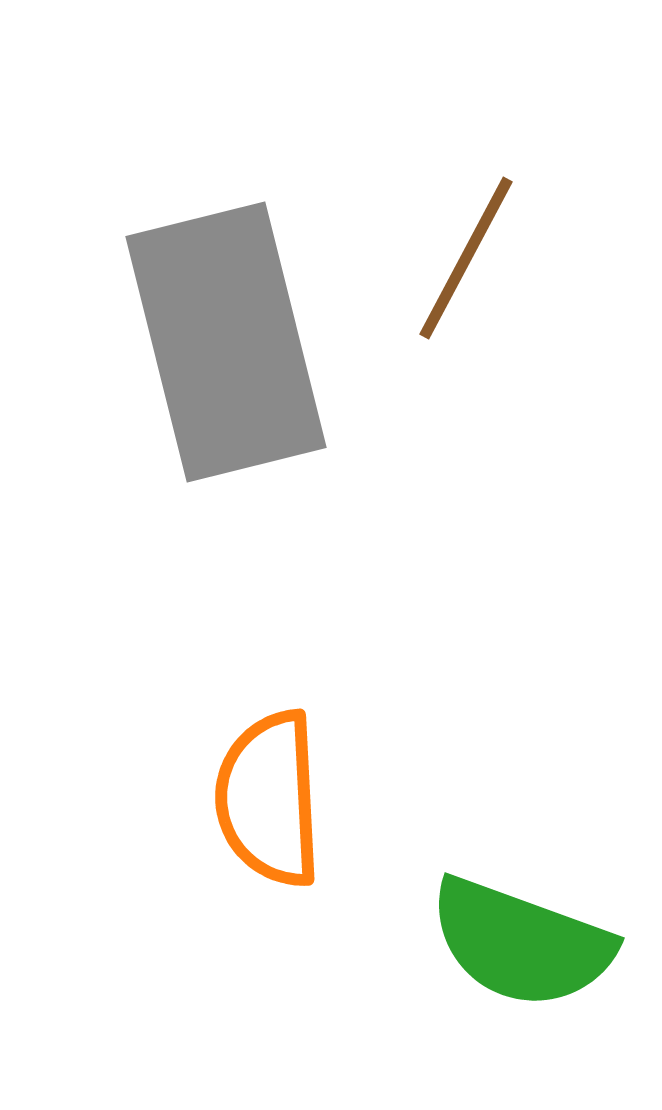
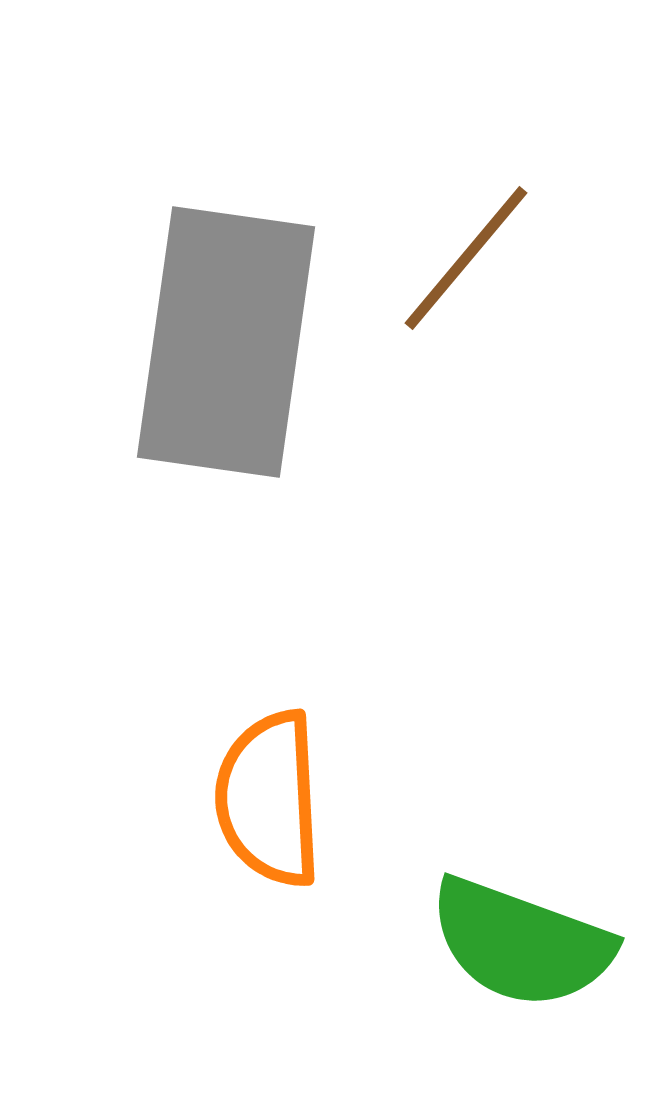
brown line: rotated 12 degrees clockwise
gray rectangle: rotated 22 degrees clockwise
